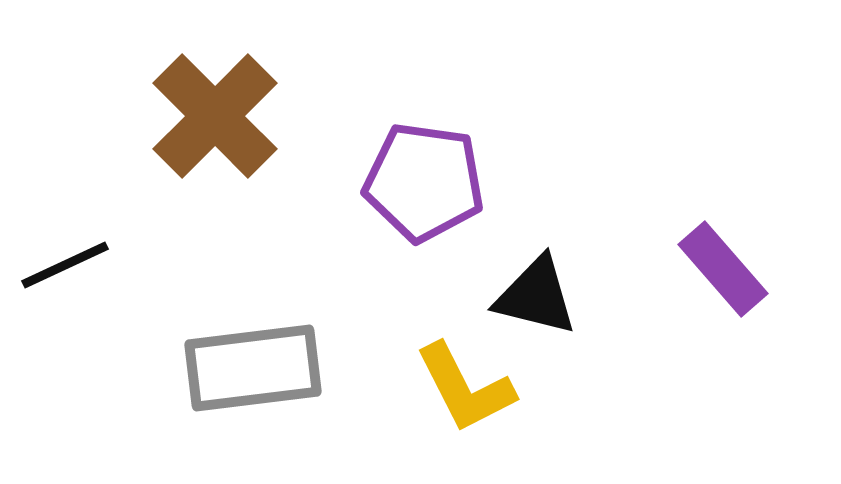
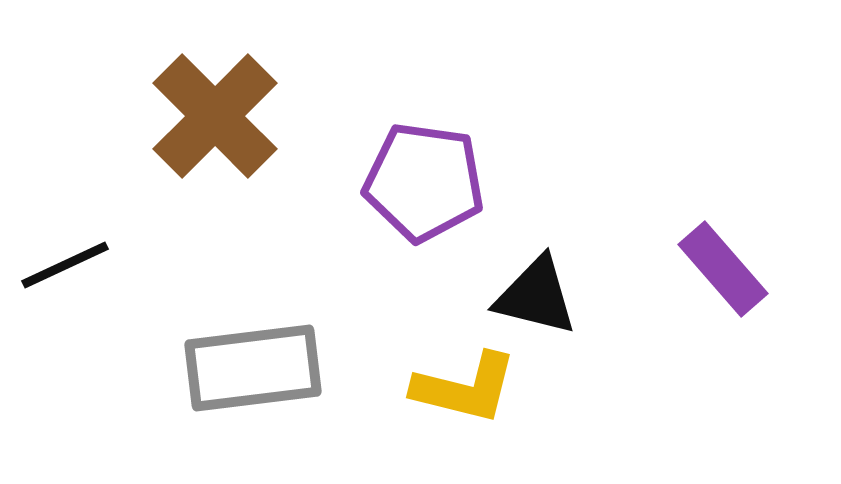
yellow L-shape: rotated 49 degrees counterclockwise
